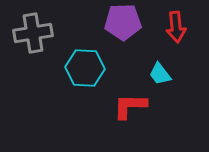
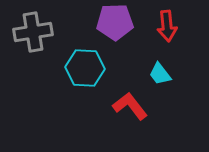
purple pentagon: moved 8 px left
red arrow: moved 9 px left, 1 px up
gray cross: moved 1 px up
red L-shape: rotated 51 degrees clockwise
